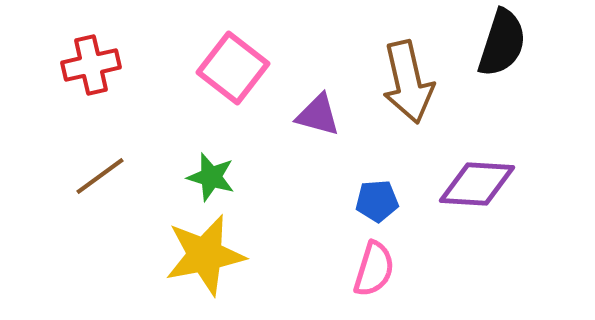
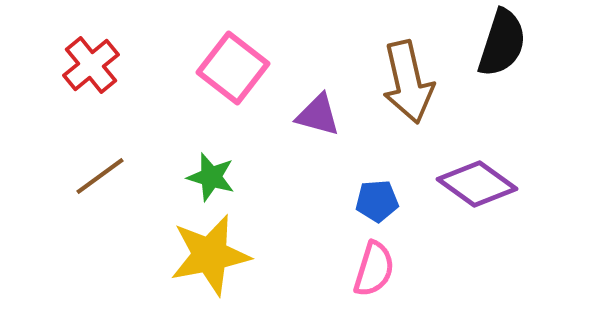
red cross: rotated 26 degrees counterclockwise
purple diamond: rotated 32 degrees clockwise
yellow star: moved 5 px right
